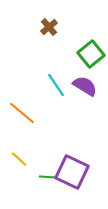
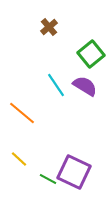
purple square: moved 2 px right
green line: moved 2 px down; rotated 24 degrees clockwise
